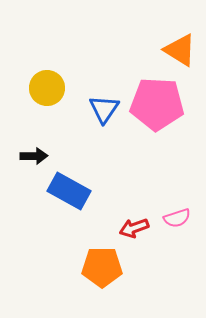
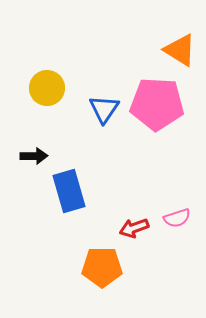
blue rectangle: rotated 45 degrees clockwise
